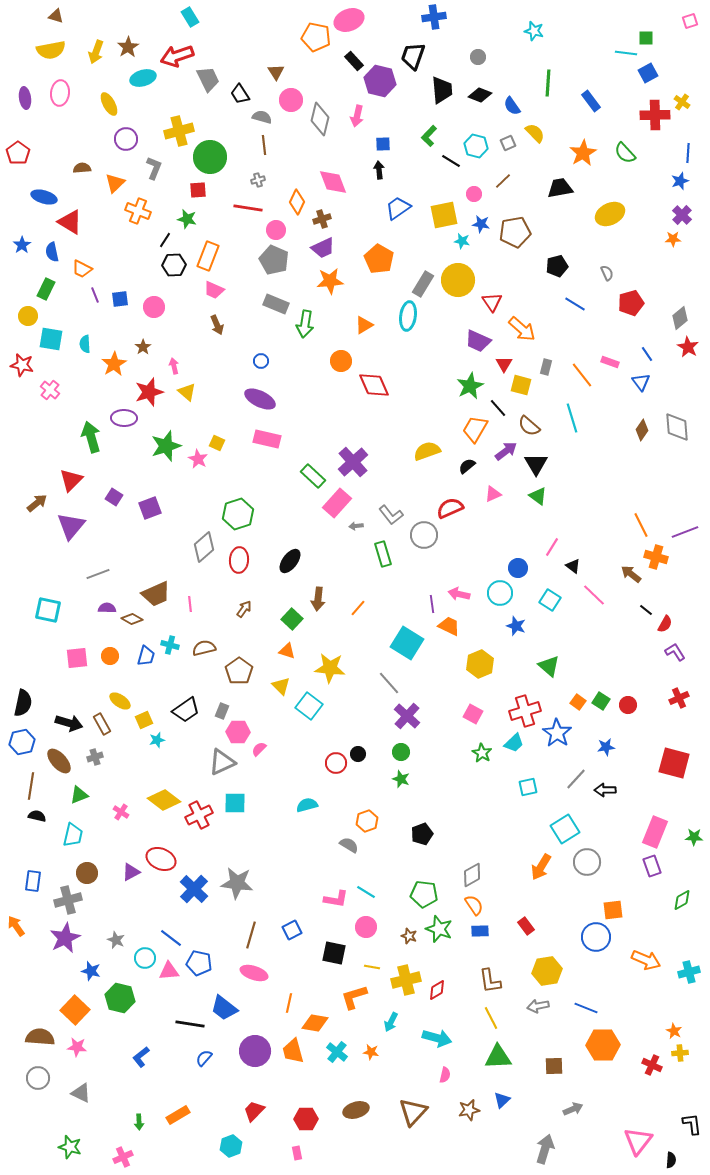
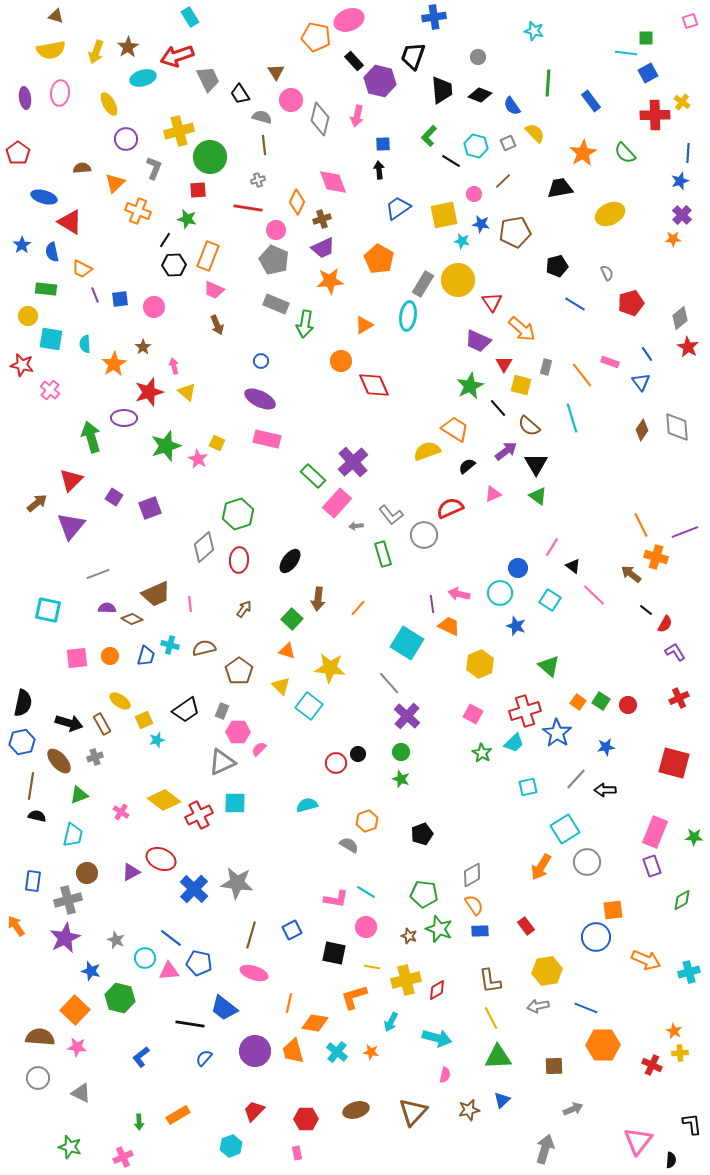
green rectangle at (46, 289): rotated 70 degrees clockwise
orange trapezoid at (475, 429): moved 20 px left; rotated 92 degrees clockwise
